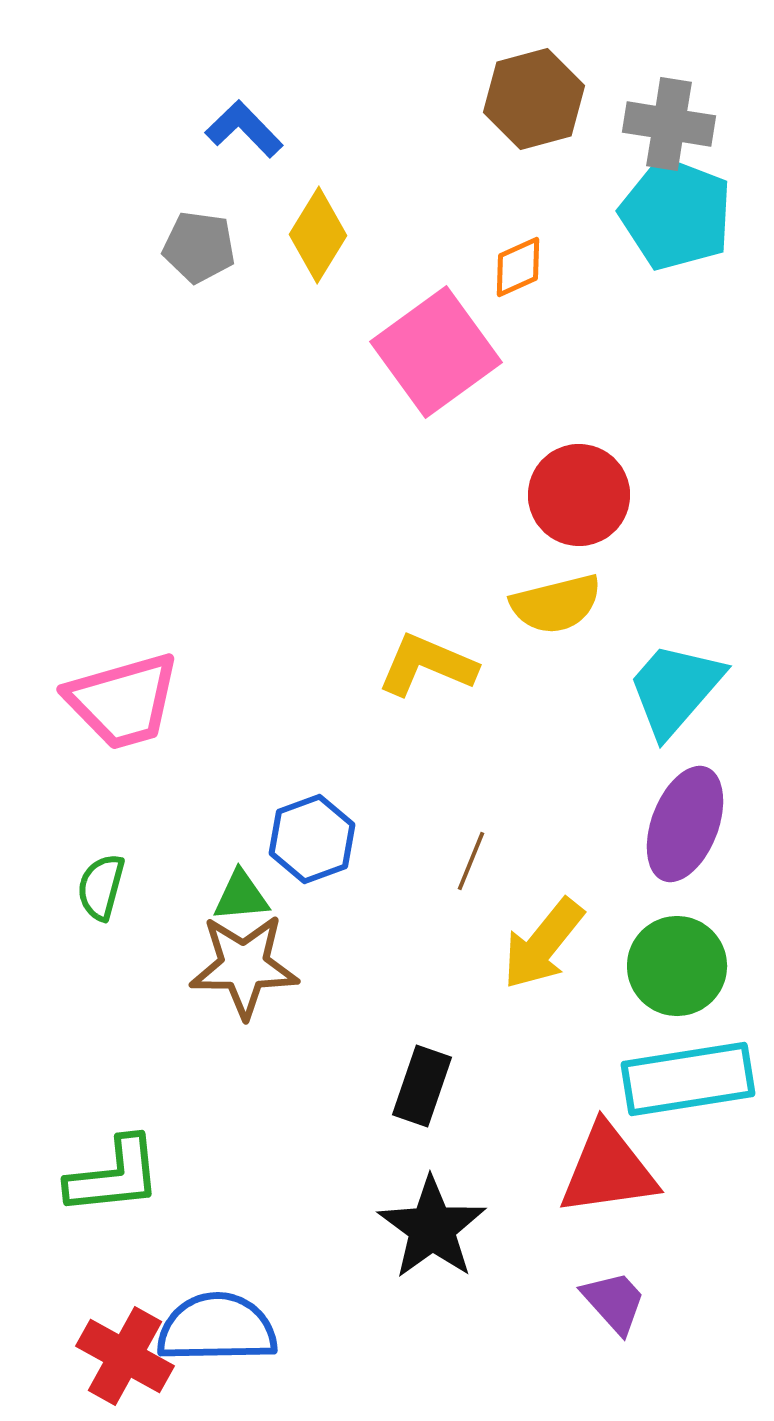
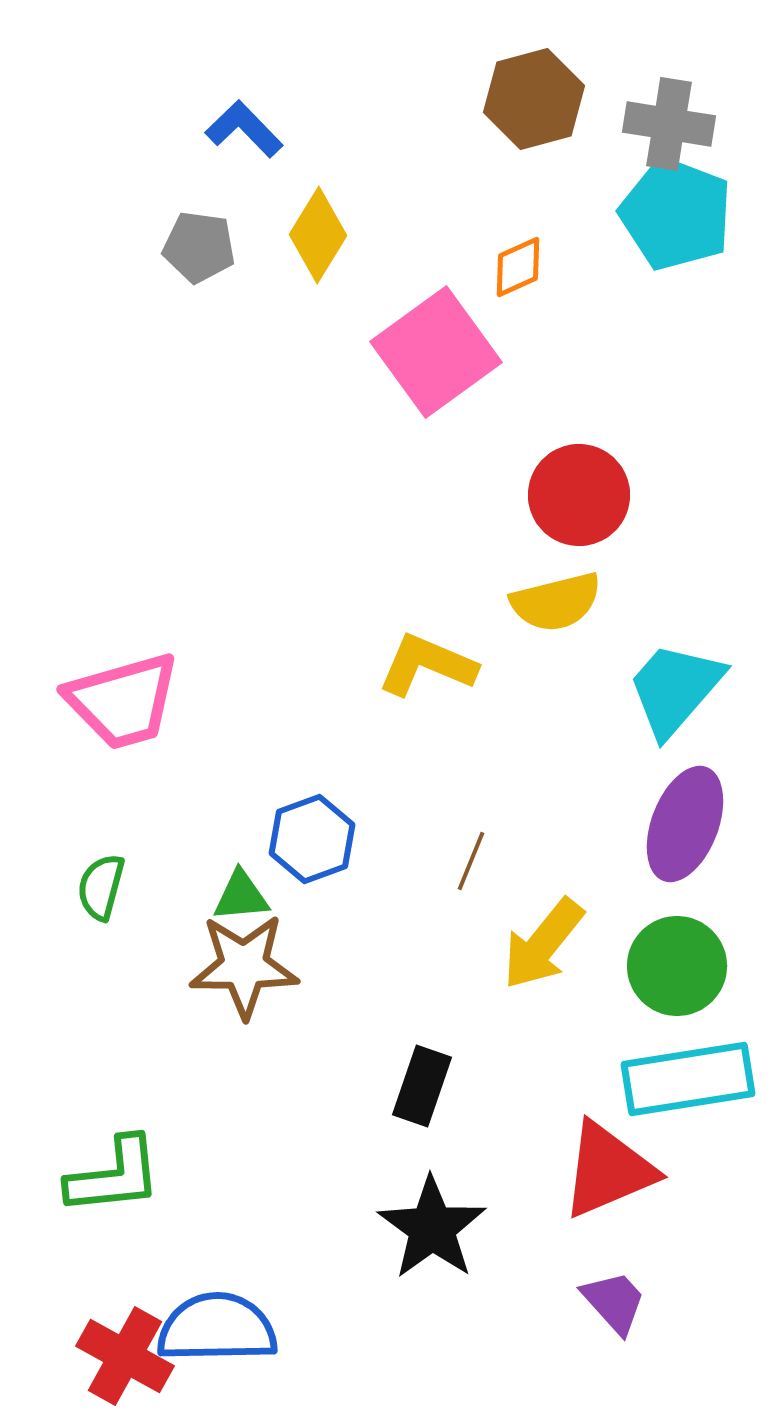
yellow semicircle: moved 2 px up
red triangle: rotated 15 degrees counterclockwise
